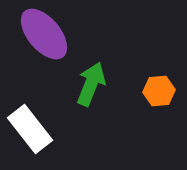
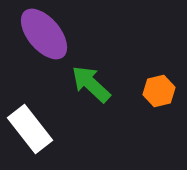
green arrow: rotated 69 degrees counterclockwise
orange hexagon: rotated 8 degrees counterclockwise
